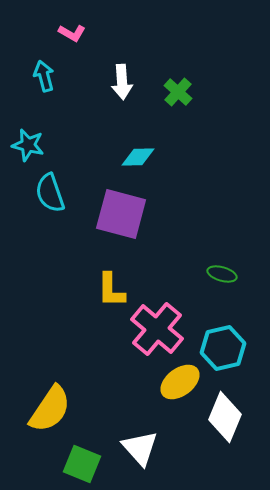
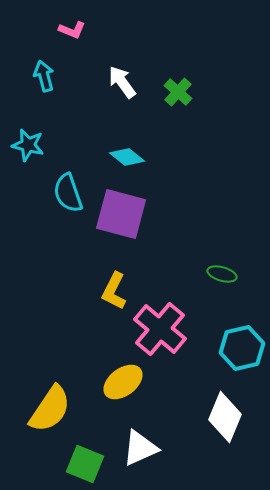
pink L-shape: moved 3 px up; rotated 8 degrees counterclockwise
white arrow: rotated 148 degrees clockwise
cyan diamond: moved 11 px left; rotated 40 degrees clockwise
cyan semicircle: moved 18 px right
yellow L-shape: moved 3 px right, 1 px down; rotated 27 degrees clockwise
pink cross: moved 3 px right
cyan hexagon: moved 19 px right
yellow ellipse: moved 57 px left
white triangle: rotated 48 degrees clockwise
green square: moved 3 px right
